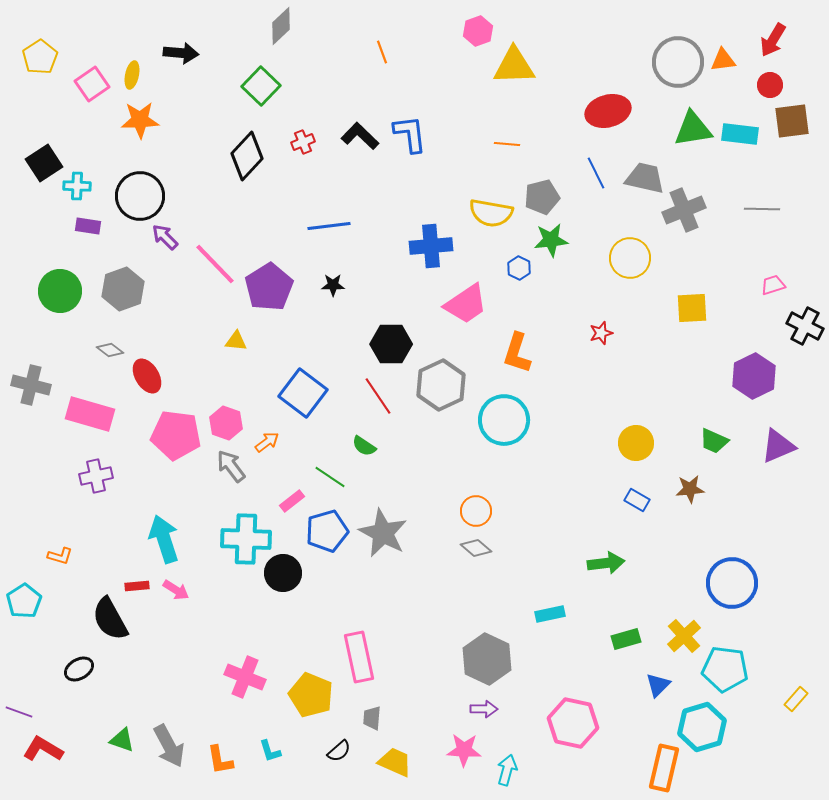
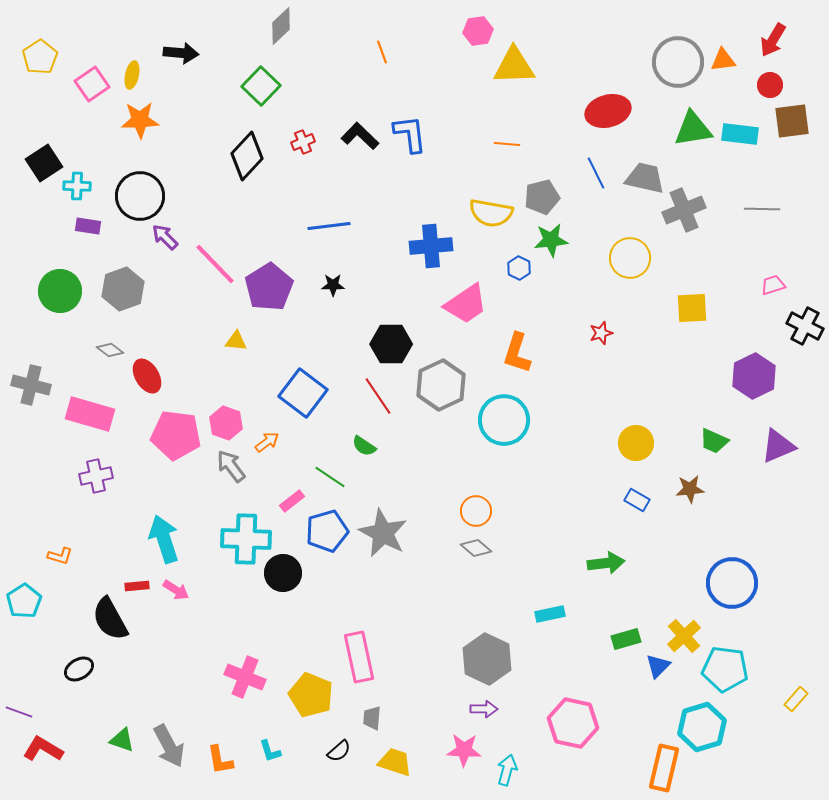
pink hexagon at (478, 31): rotated 12 degrees clockwise
blue triangle at (658, 685): moved 19 px up
yellow trapezoid at (395, 762): rotated 6 degrees counterclockwise
